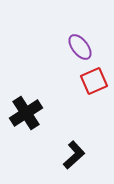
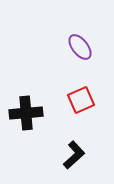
red square: moved 13 px left, 19 px down
black cross: rotated 28 degrees clockwise
